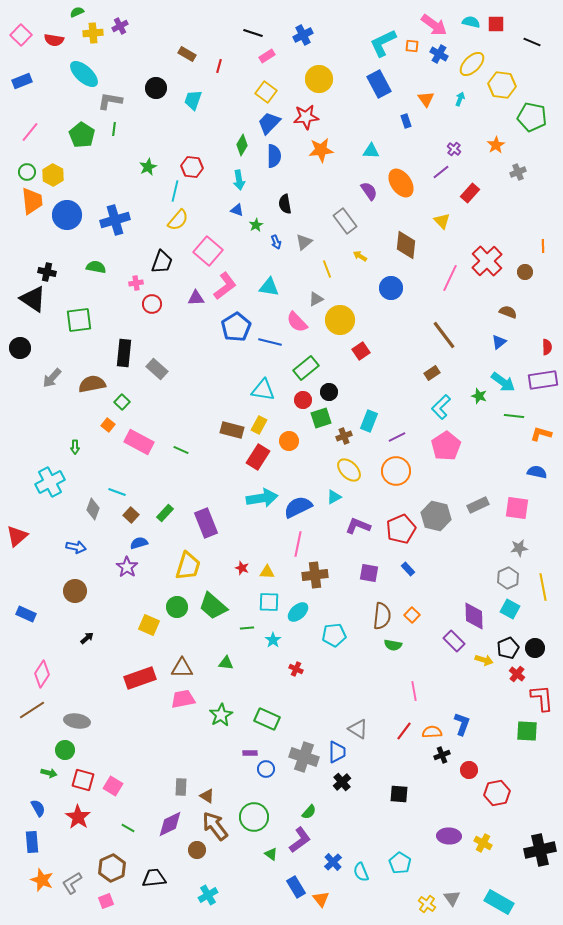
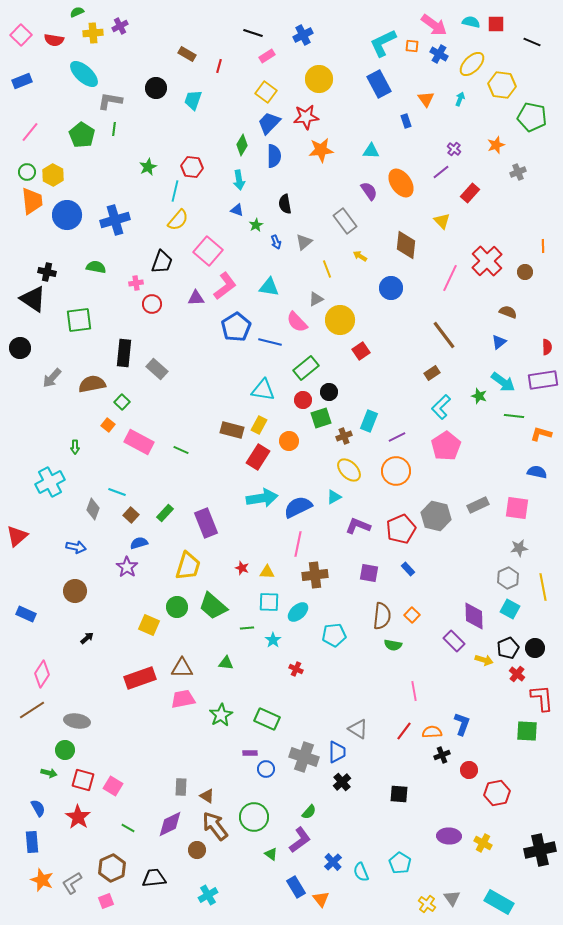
orange star at (496, 145): rotated 12 degrees clockwise
